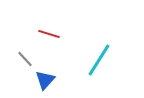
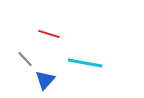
cyan line: moved 14 px left, 3 px down; rotated 68 degrees clockwise
